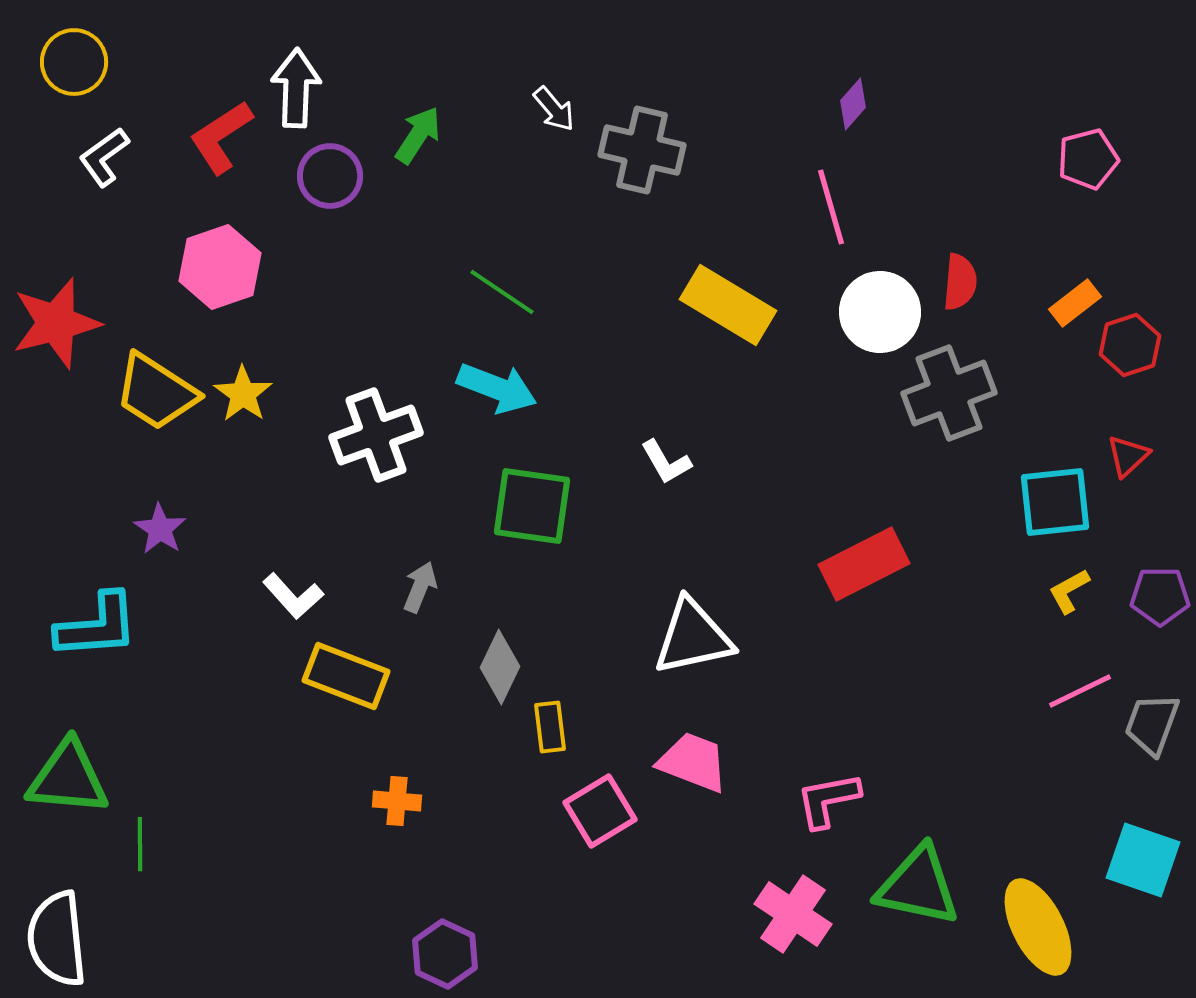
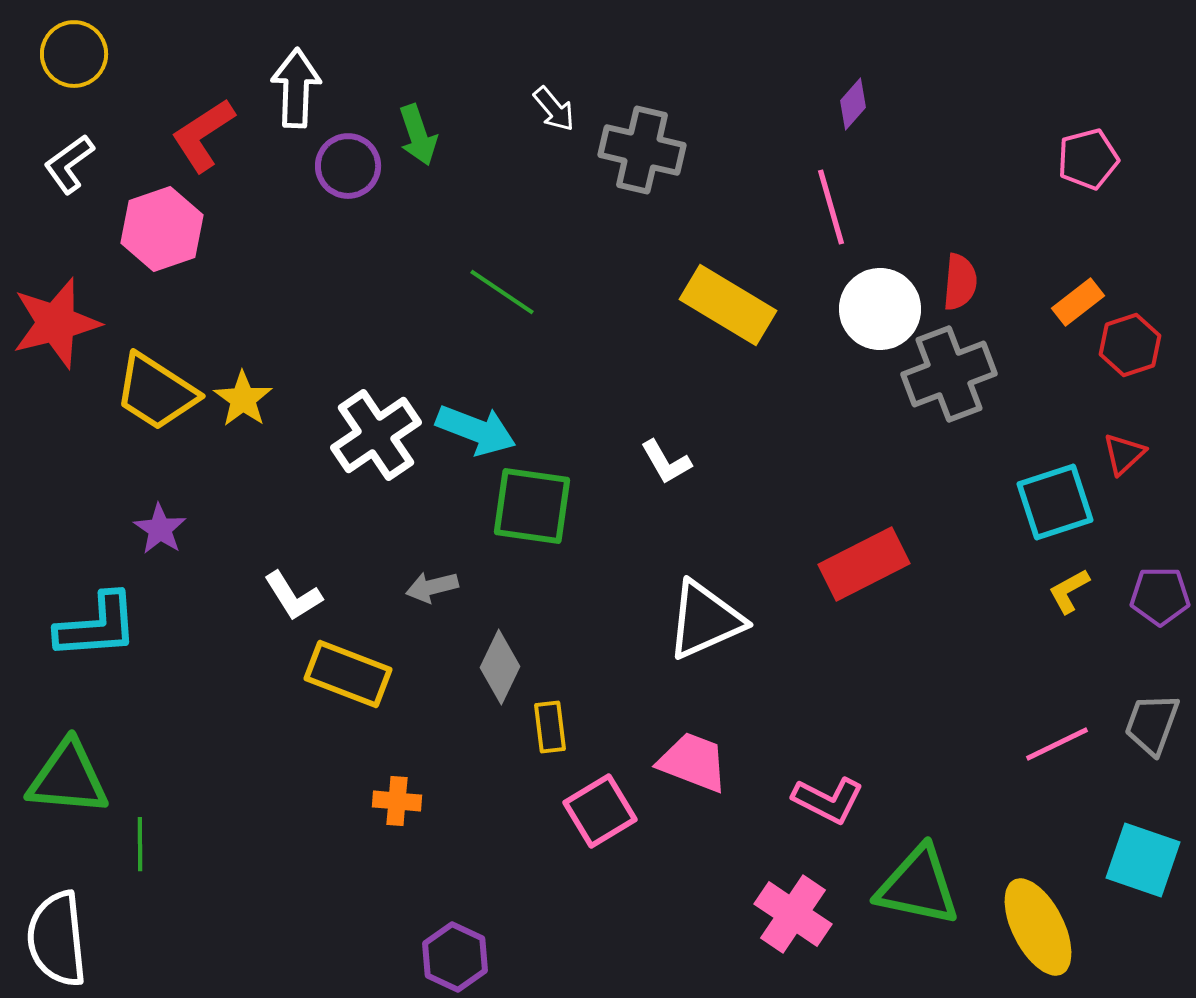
yellow circle at (74, 62): moved 8 px up
green arrow at (418, 135): rotated 128 degrees clockwise
red L-shape at (221, 137): moved 18 px left, 2 px up
white L-shape at (104, 157): moved 35 px left, 7 px down
purple circle at (330, 176): moved 18 px right, 10 px up
pink hexagon at (220, 267): moved 58 px left, 38 px up
orange rectangle at (1075, 303): moved 3 px right, 1 px up
white circle at (880, 312): moved 3 px up
cyan arrow at (497, 388): moved 21 px left, 42 px down
gray cross at (949, 393): moved 19 px up
yellow star at (243, 394): moved 5 px down
white cross at (376, 435): rotated 14 degrees counterclockwise
red triangle at (1128, 456): moved 4 px left, 2 px up
cyan square at (1055, 502): rotated 12 degrees counterclockwise
gray arrow at (420, 587): moved 12 px right; rotated 126 degrees counterclockwise
white L-shape at (293, 596): rotated 10 degrees clockwise
white triangle at (693, 637): moved 12 px right, 17 px up; rotated 12 degrees counterclockwise
yellow rectangle at (346, 676): moved 2 px right, 2 px up
pink line at (1080, 691): moved 23 px left, 53 px down
pink L-shape at (828, 800): rotated 142 degrees counterclockwise
purple hexagon at (445, 954): moved 10 px right, 3 px down
